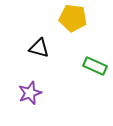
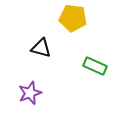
black triangle: moved 2 px right
